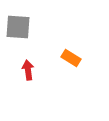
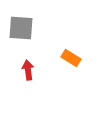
gray square: moved 3 px right, 1 px down
